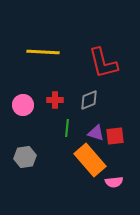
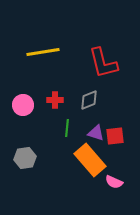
yellow line: rotated 12 degrees counterclockwise
gray hexagon: moved 1 px down
pink semicircle: rotated 30 degrees clockwise
